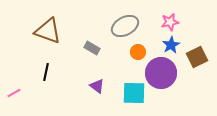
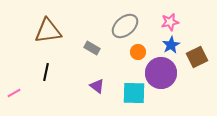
gray ellipse: rotated 12 degrees counterclockwise
brown triangle: rotated 28 degrees counterclockwise
